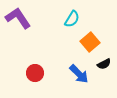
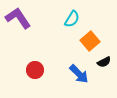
orange square: moved 1 px up
black semicircle: moved 2 px up
red circle: moved 3 px up
